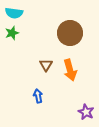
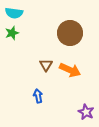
orange arrow: rotated 50 degrees counterclockwise
